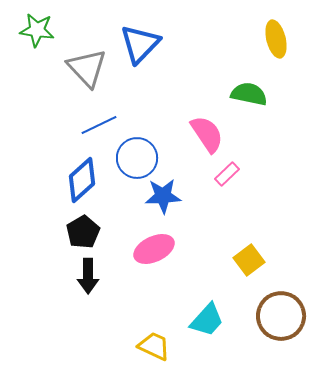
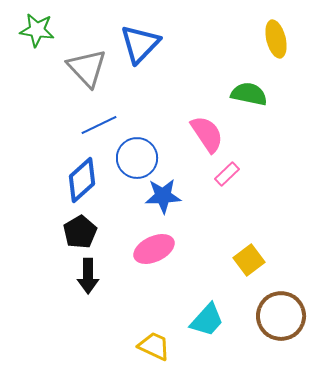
black pentagon: moved 3 px left
